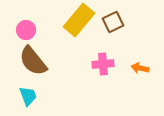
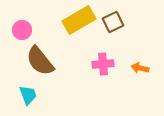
yellow rectangle: rotated 20 degrees clockwise
pink circle: moved 4 px left
brown semicircle: moved 7 px right
cyan trapezoid: moved 1 px up
